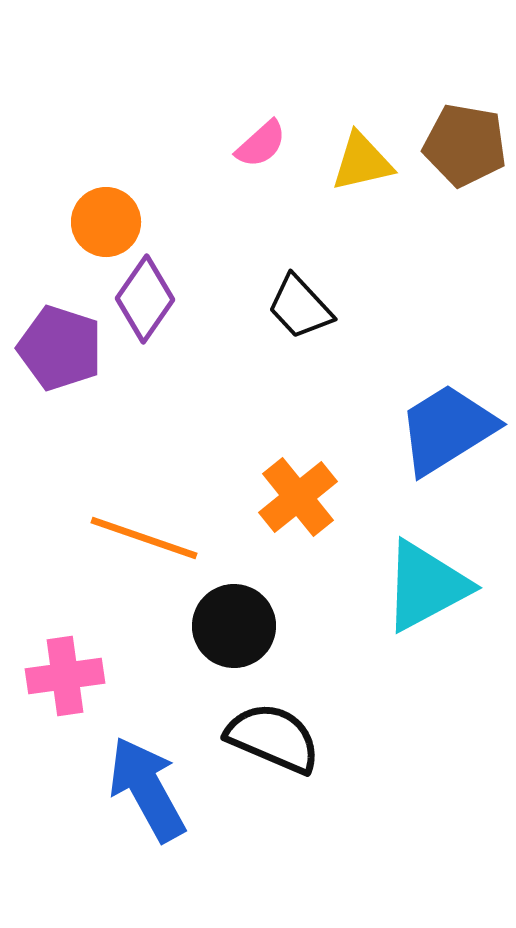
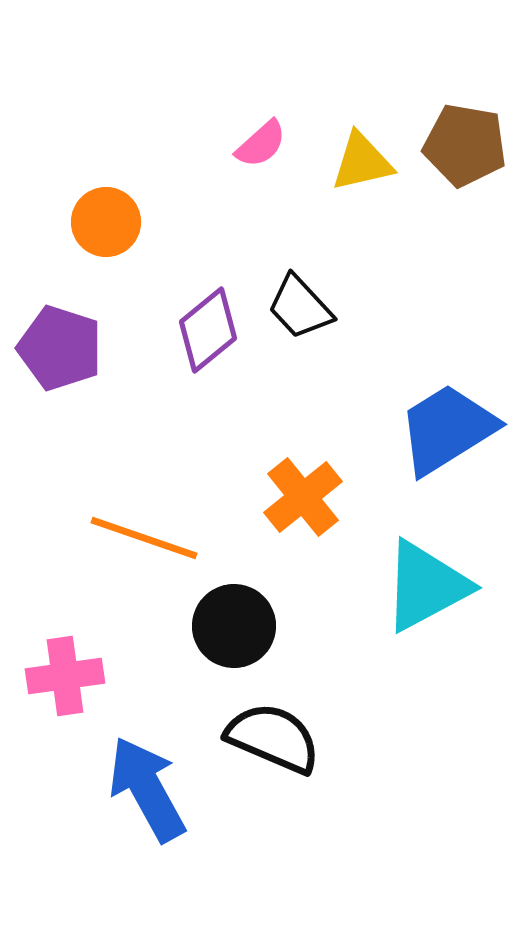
purple diamond: moved 63 px right, 31 px down; rotated 16 degrees clockwise
orange cross: moved 5 px right
